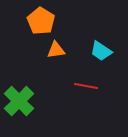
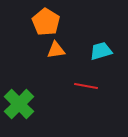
orange pentagon: moved 5 px right, 1 px down
cyan trapezoid: rotated 130 degrees clockwise
green cross: moved 3 px down
